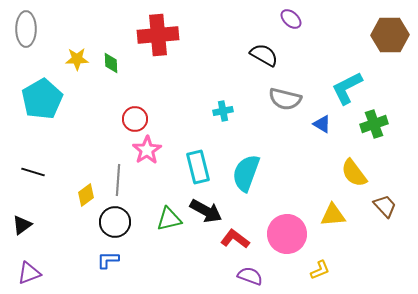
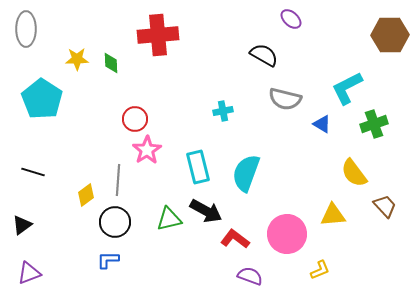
cyan pentagon: rotated 9 degrees counterclockwise
